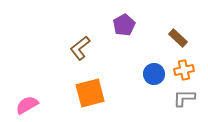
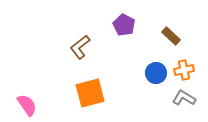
purple pentagon: rotated 15 degrees counterclockwise
brown rectangle: moved 7 px left, 2 px up
brown L-shape: moved 1 px up
blue circle: moved 2 px right, 1 px up
gray L-shape: rotated 30 degrees clockwise
pink semicircle: rotated 85 degrees clockwise
